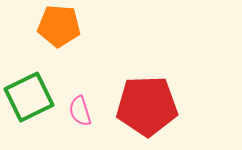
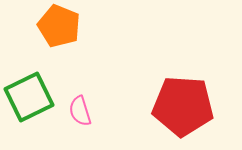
orange pentagon: rotated 18 degrees clockwise
red pentagon: moved 36 px right; rotated 6 degrees clockwise
